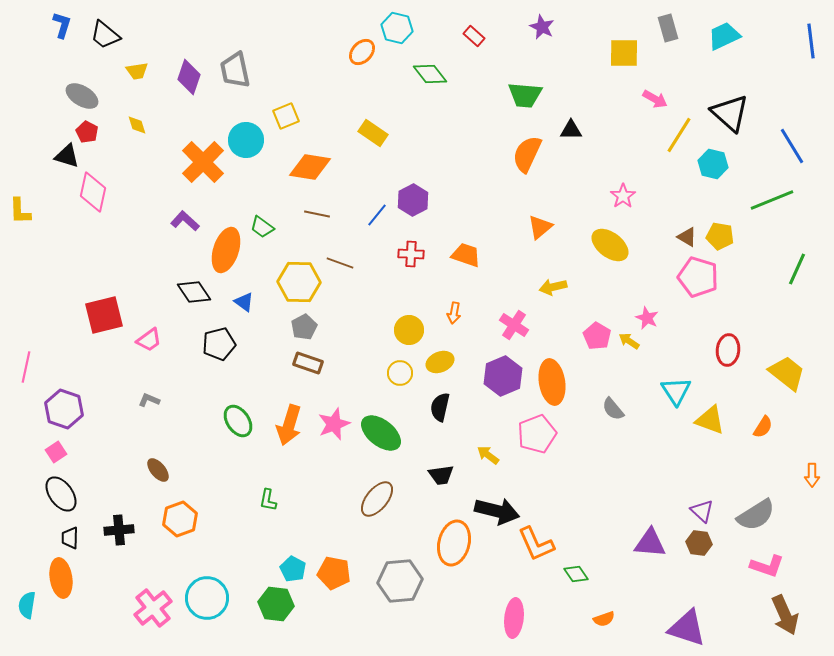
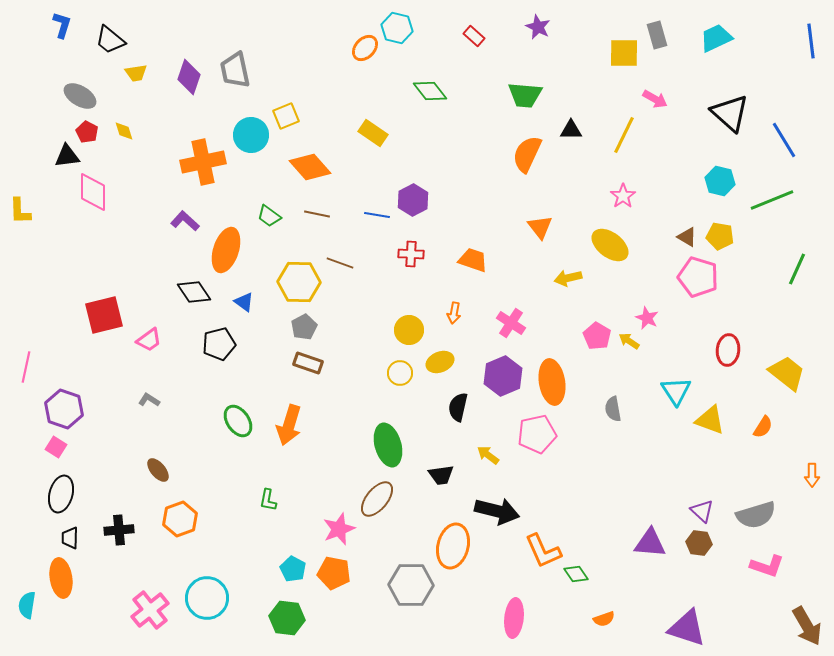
purple star at (542, 27): moved 4 px left
gray rectangle at (668, 28): moved 11 px left, 7 px down
black trapezoid at (105, 35): moved 5 px right, 5 px down
cyan trapezoid at (724, 36): moved 8 px left, 2 px down
orange ellipse at (362, 52): moved 3 px right, 4 px up
yellow trapezoid at (137, 71): moved 1 px left, 2 px down
green diamond at (430, 74): moved 17 px down
gray ellipse at (82, 96): moved 2 px left
yellow diamond at (137, 125): moved 13 px left, 6 px down
yellow line at (679, 135): moved 55 px left; rotated 6 degrees counterclockwise
cyan circle at (246, 140): moved 5 px right, 5 px up
blue line at (792, 146): moved 8 px left, 6 px up
black triangle at (67, 156): rotated 24 degrees counterclockwise
orange cross at (203, 162): rotated 33 degrees clockwise
cyan hexagon at (713, 164): moved 7 px right, 17 px down
orange diamond at (310, 167): rotated 39 degrees clockwise
pink diamond at (93, 192): rotated 12 degrees counterclockwise
blue line at (377, 215): rotated 60 degrees clockwise
green trapezoid at (262, 227): moved 7 px right, 11 px up
orange triangle at (540, 227): rotated 28 degrees counterclockwise
orange trapezoid at (466, 255): moved 7 px right, 5 px down
yellow arrow at (553, 287): moved 15 px right, 9 px up
pink cross at (514, 325): moved 3 px left, 2 px up
gray L-shape at (149, 400): rotated 10 degrees clockwise
black semicircle at (440, 407): moved 18 px right
gray semicircle at (613, 409): rotated 30 degrees clockwise
pink star at (334, 424): moved 5 px right, 105 px down
green ellipse at (381, 433): moved 7 px right, 12 px down; rotated 36 degrees clockwise
pink pentagon at (537, 434): rotated 9 degrees clockwise
pink square at (56, 452): moved 5 px up; rotated 25 degrees counterclockwise
black ellipse at (61, 494): rotated 51 degrees clockwise
gray semicircle at (756, 515): rotated 15 degrees clockwise
orange ellipse at (454, 543): moved 1 px left, 3 px down
orange L-shape at (536, 544): moved 7 px right, 7 px down
gray hexagon at (400, 581): moved 11 px right, 4 px down; rotated 6 degrees clockwise
green hexagon at (276, 604): moved 11 px right, 14 px down
pink cross at (153, 608): moved 3 px left, 2 px down
brown arrow at (785, 615): moved 22 px right, 11 px down; rotated 6 degrees counterclockwise
